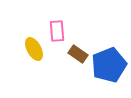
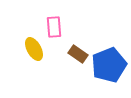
pink rectangle: moved 3 px left, 4 px up
